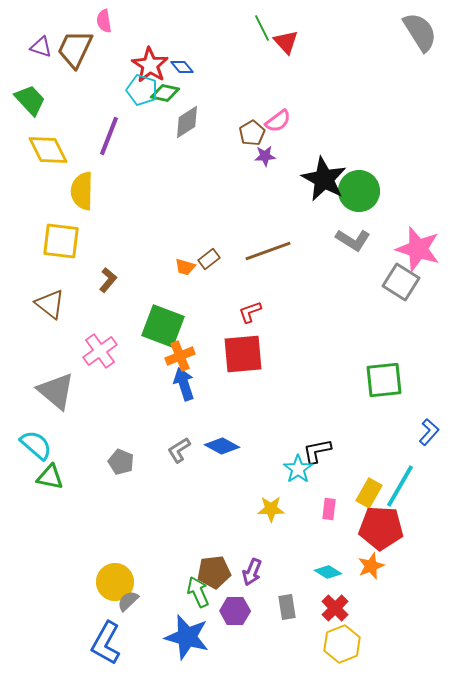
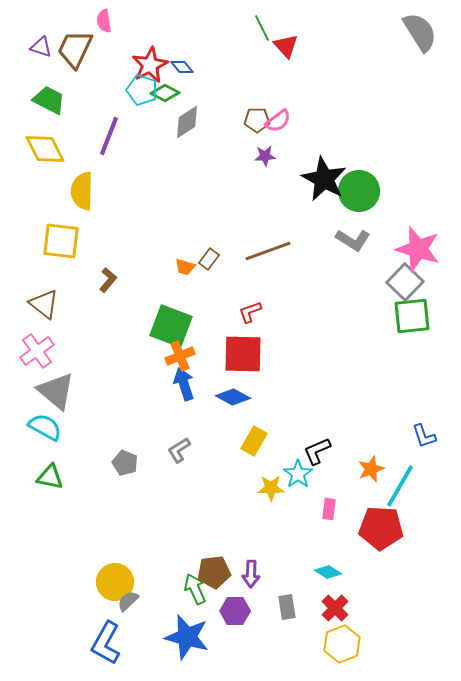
red triangle at (286, 42): moved 4 px down
red star at (150, 65): rotated 12 degrees clockwise
green diamond at (165, 93): rotated 16 degrees clockwise
green trapezoid at (30, 100): moved 19 px right; rotated 20 degrees counterclockwise
brown pentagon at (252, 133): moved 5 px right, 13 px up; rotated 30 degrees clockwise
yellow diamond at (48, 150): moved 3 px left, 1 px up
brown rectangle at (209, 259): rotated 15 degrees counterclockwise
gray square at (401, 282): moved 4 px right; rotated 12 degrees clockwise
brown triangle at (50, 304): moved 6 px left
green square at (163, 326): moved 8 px right
pink cross at (100, 351): moved 63 px left
red square at (243, 354): rotated 6 degrees clockwise
green square at (384, 380): moved 28 px right, 64 px up
blue L-shape at (429, 432): moved 5 px left, 4 px down; rotated 120 degrees clockwise
cyan semicircle at (36, 445): moved 9 px right, 18 px up; rotated 12 degrees counterclockwise
blue diamond at (222, 446): moved 11 px right, 49 px up
black L-shape at (317, 451): rotated 12 degrees counterclockwise
gray pentagon at (121, 462): moved 4 px right, 1 px down
cyan star at (298, 469): moved 5 px down
yellow rectangle at (369, 493): moved 115 px left, 52 px up
yellow star at (271, 509): moved 21 px up
orange star at (371, 566): moved 97 px up
purple arrow at (252, 572): moved 1 px left, 2 px down; rotated 20 degrees counterclockwise
green arrow at (198, 592): moved 3 px left, 3 px up
